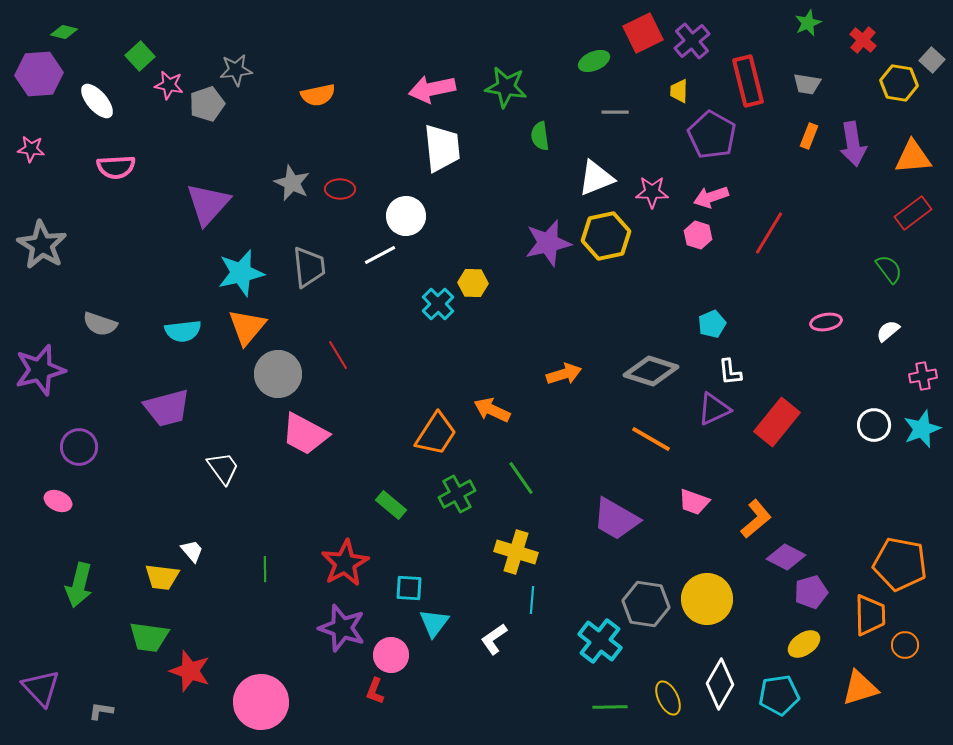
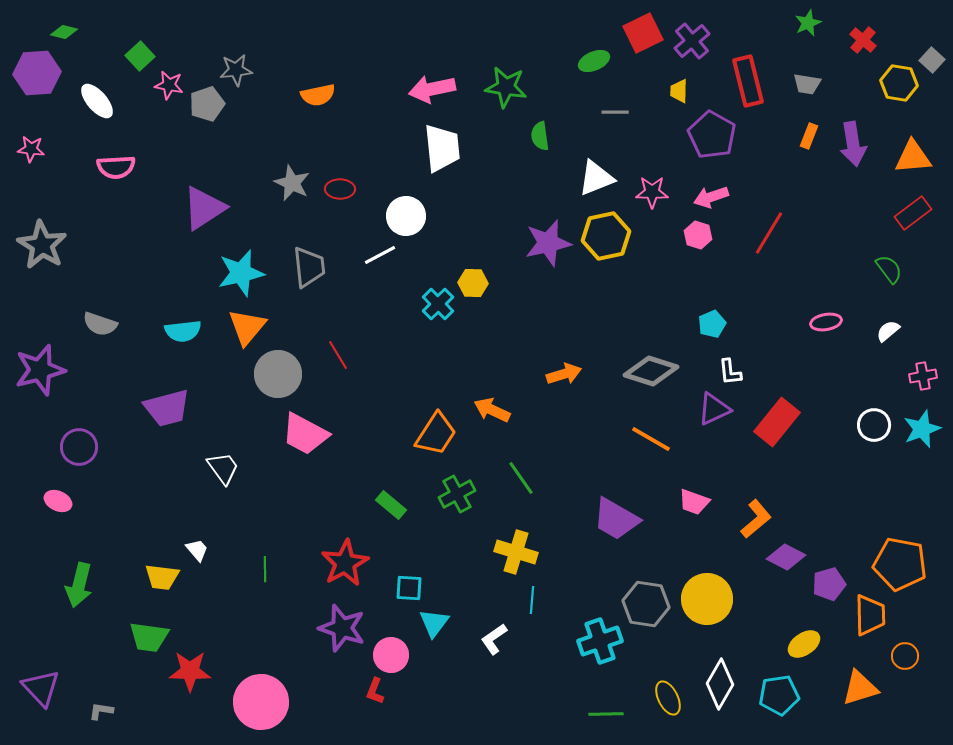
purple hexagon at (39, 74): moved 2 px left, 1 px up
purple triangle at (208, 204): moved 4 px left, 4 px down; rotated 15 degrees clockwise
white trapezoid at (192, 551): moved 5 px right, 1 px up
purple pentagon at (811, 592): moved 18 px right, 8 px up
cyan cross at (600, 641): rotated 33 degrees clockwise
orange circle at (905, 645): moved 11 px down
red star at (190, 671): rotated 18 degrees counterclockwise
green line at (610, 707): moved 4 px left, 7 px down
